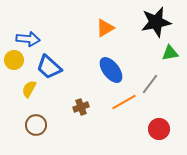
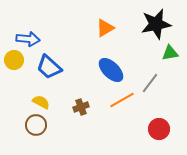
black star: moved 2 px down
blue ellipse: rotated 8 degrees counterclockwise
gray line: moved 1 px up
yellow semicircle: moved 12 px right, 13 px down; rotated 90 degrees clockwise
orange line: moved 2 px left, 2 px up
